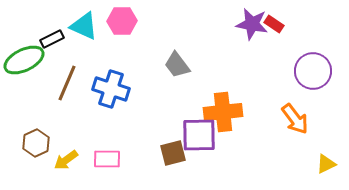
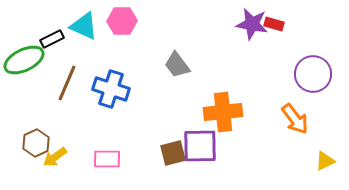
red rectangle: rotated 18 degrees counterclockwise
purple circle: moved 3 px down
purple square: moved 1 px right, 11 px down
yellow arrow: moved 11 px left, 3 px up
yellow triangle: moved 1 px left, 3 px up
